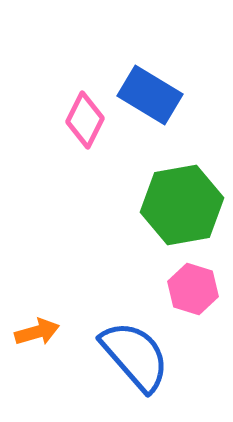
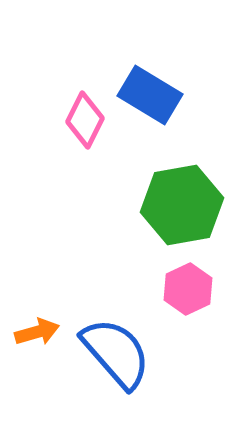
pink hexagon: moved 5 px left; rotated 18 degrees clockwise
blue semicircle: moved 19 px left, 3 px up
